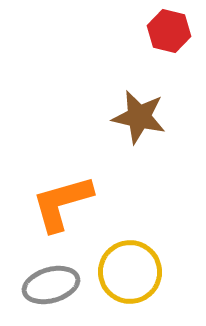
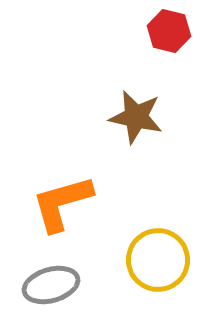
brown star: moved 3 px left
yellow circle: moved 28 px right, 12 px up
